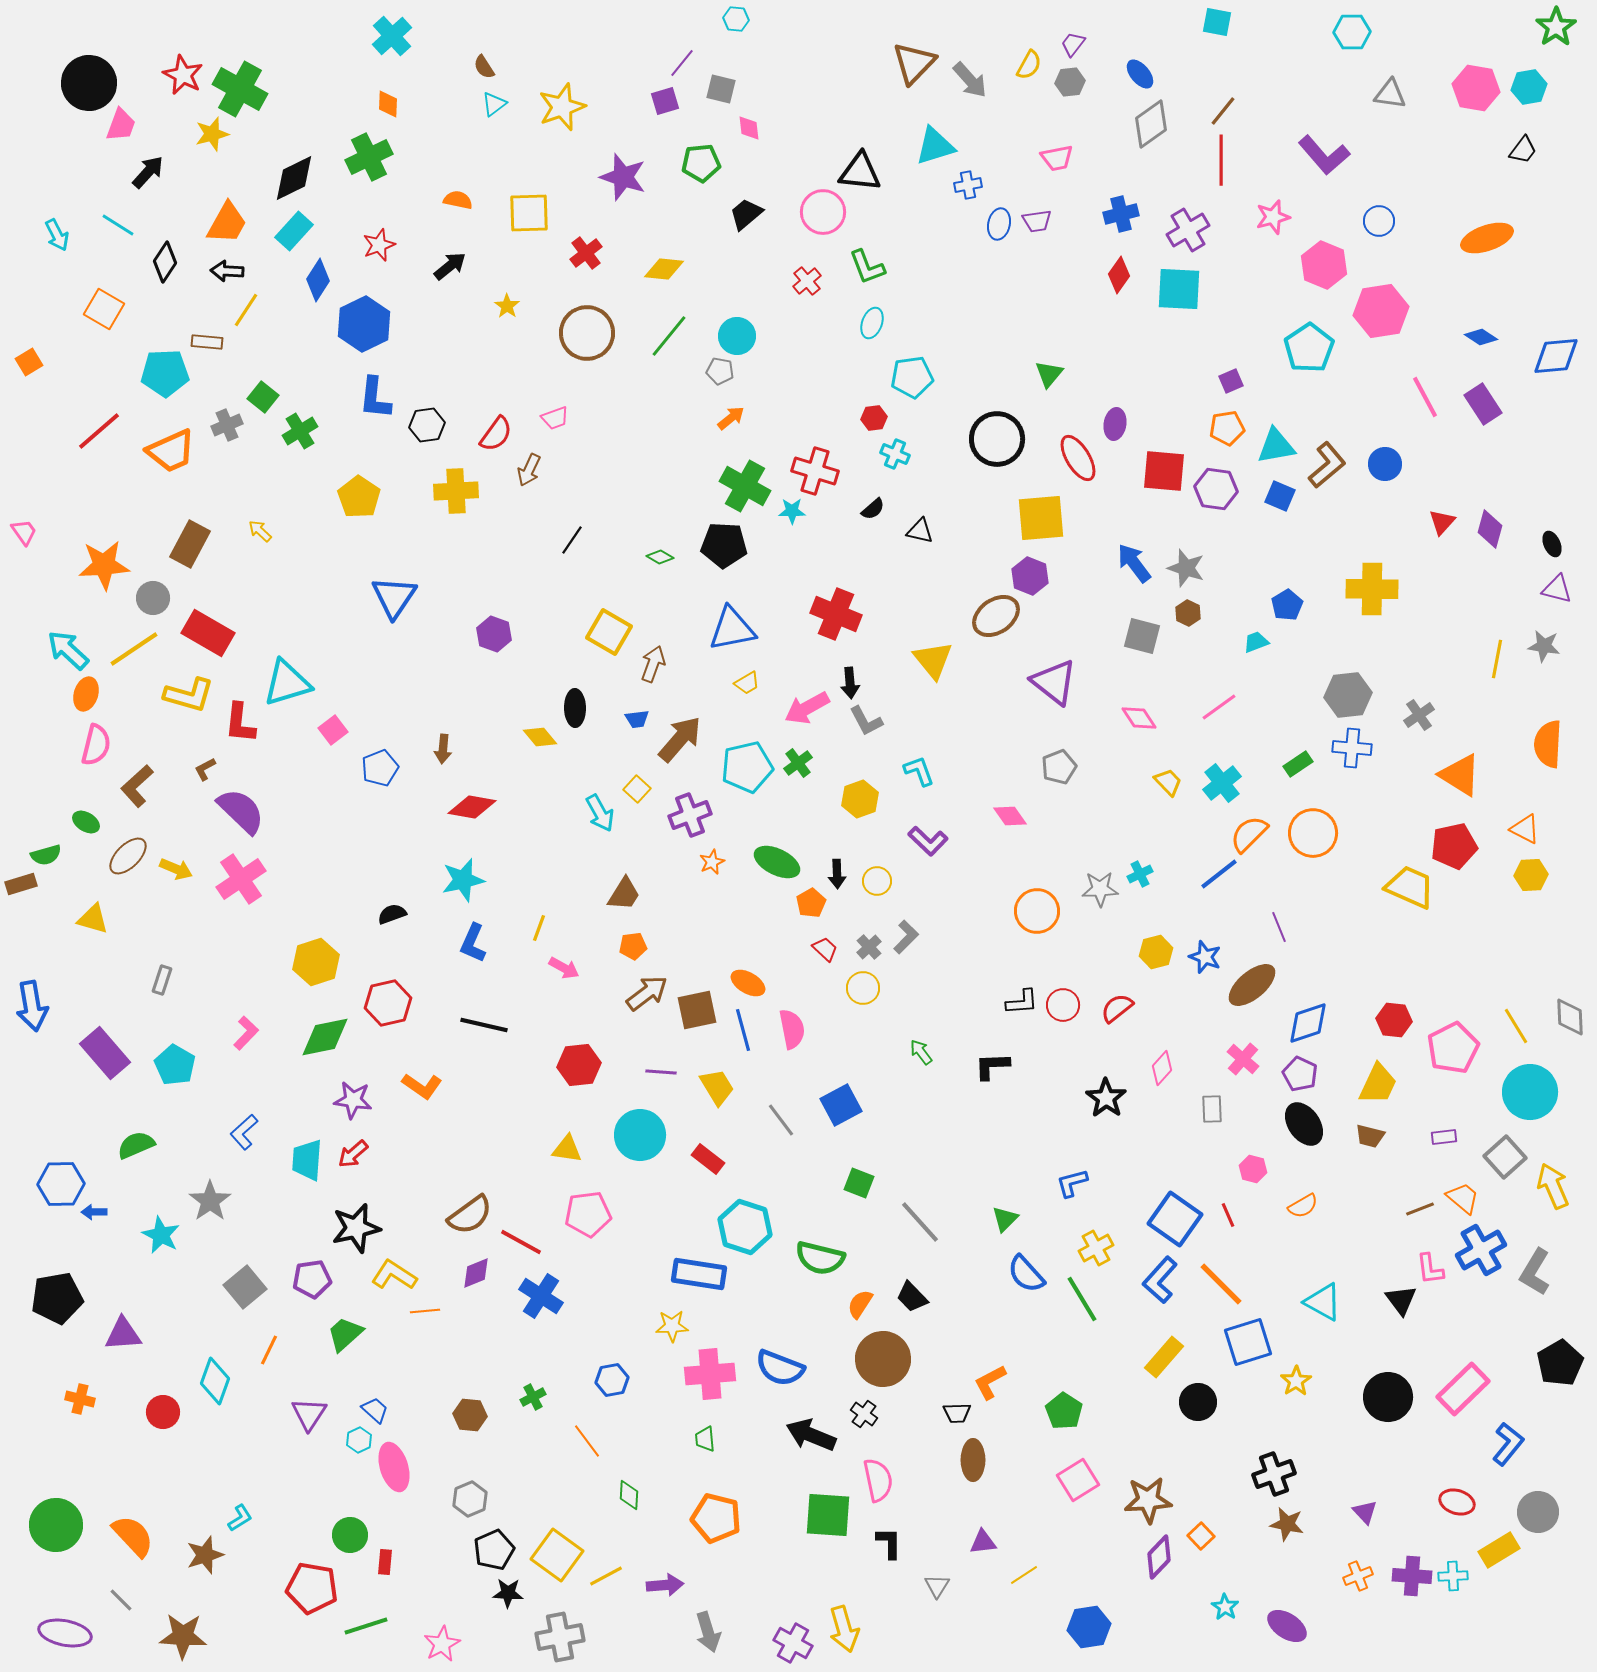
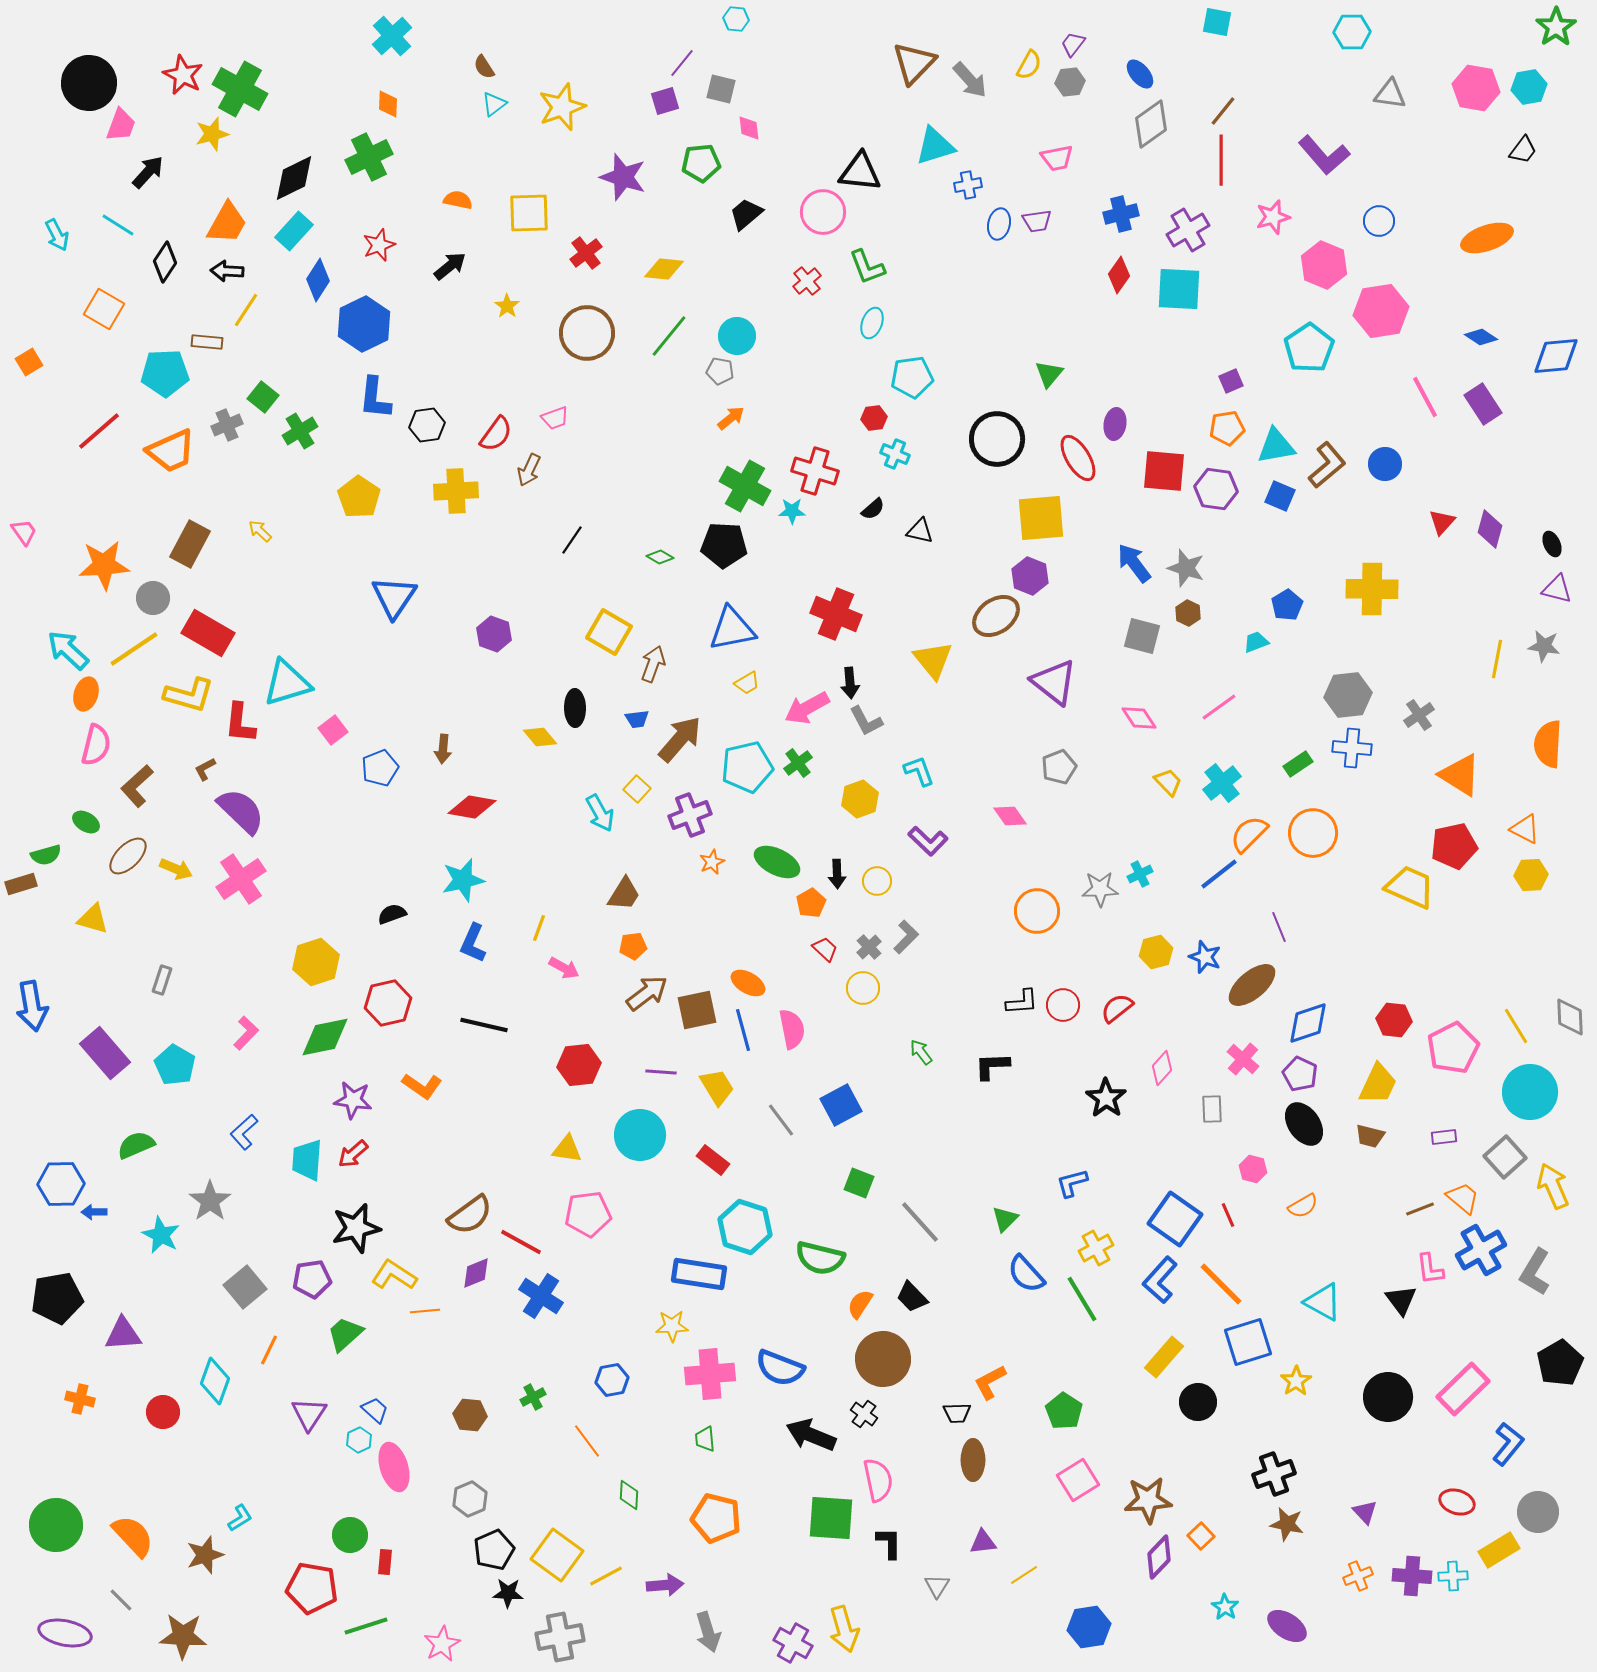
red rectangle at (708, 1159): moved 5 px right, 1 px down
green square at (828, 1515): moved 3 px right, 3 px down
